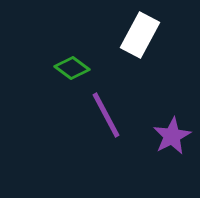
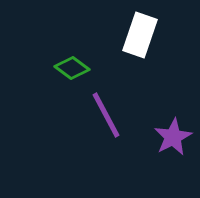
white rectangle: rotated 9 degrees counterclockwise
purple star: moved 1 px right, 1 px down
